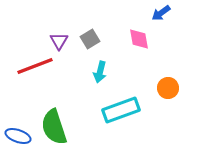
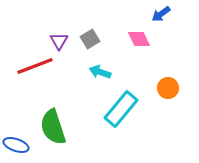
blue arrow: moved 1 px down
pink diamond: rotated 15 degrees counterclockwise
cyan arrow: rotated 95 degrees clockwise
cyan rectangle: moved 1 px up; rotated 30 degrees counterclockwise
green semicircle: moved 1 px left
blue ellipse: moved 2 px left, 9 px down
